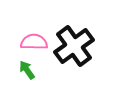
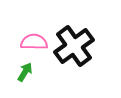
green arrow: moved 2 px left, 2 px down; rotated 66 degrees clockwise
